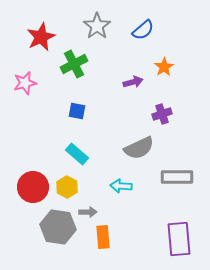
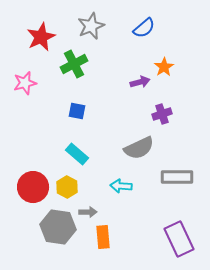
gray star: moved 6 px left; rotated 12 degrees clockwise
blue semicircle: moved 1 px right, 2 px up
purple arrow: moved 7 px right
purple rectangle: rotated 20 degrees counterclockwise
